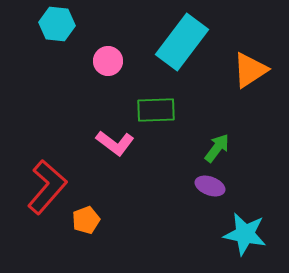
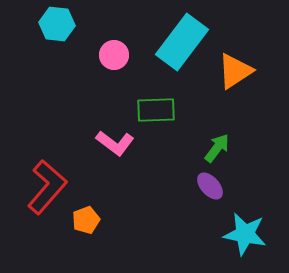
pink circle: moved 6 px right, 6 px up
orange triangle: moved 15 px left, 1 px down
purple ellipse: rotated 28 degrees clockwise
